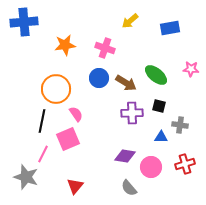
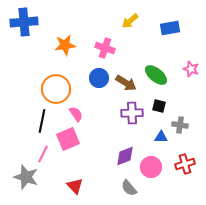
pink star: rotated 14 degrees clockwise
purple diamond: rotated 30 degrees counterclockwise
red triangle: rotated 24 degrees counterclockwise
